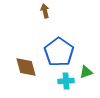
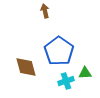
blue pentagon: moved 1 px up
green triangle: moved 1 px left, 1 px down; rotated 16 degrees clockwise
cyan cross: rotated 14 degrees counterclockwise
